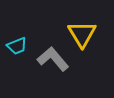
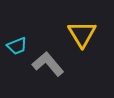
gray L-shape: moved 5 px left, 5 px down
